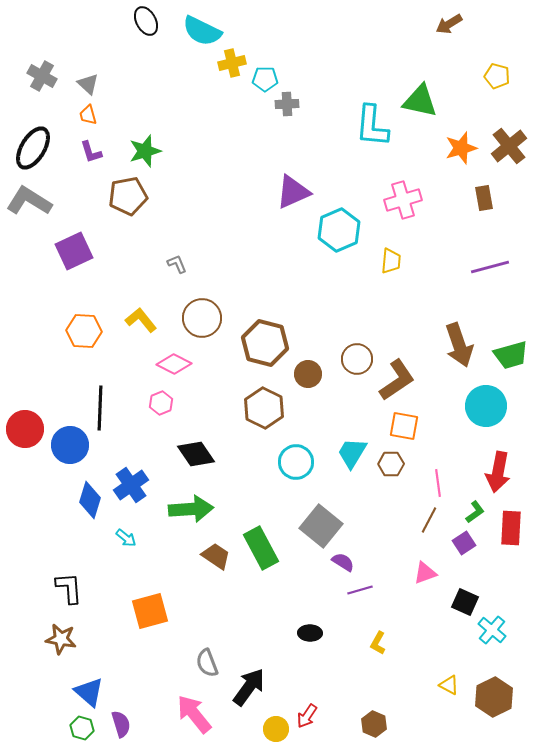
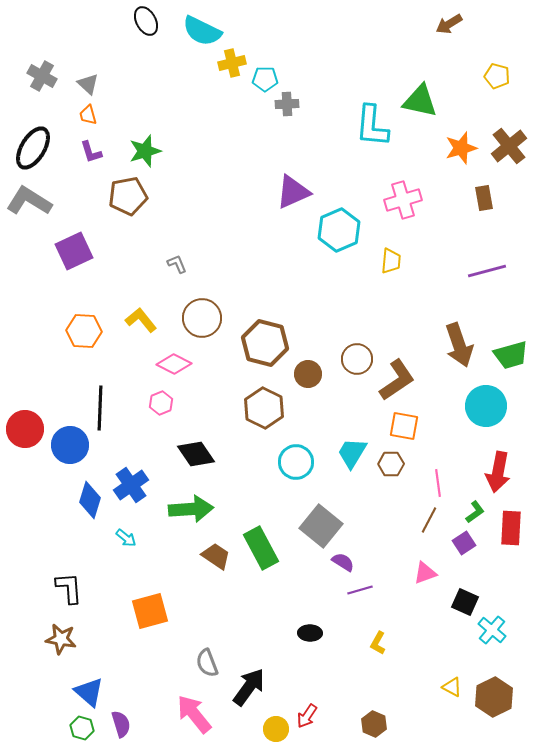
purple line at (490, 267): moved 3 px left, 4 px down
yellow triangle at (449, 685): moved 3 px right, 2 px down
